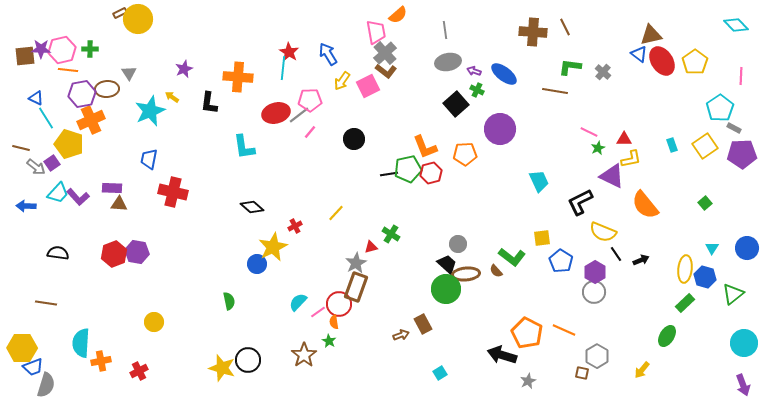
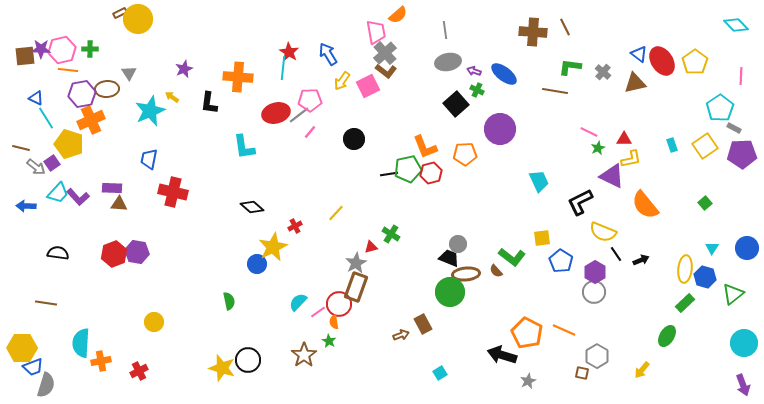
brown triangle at (651, 35): moved 16 px left, 48 px down
black trapezoid at (447, 264): moved 2 px right, 6 px up; rotated 20 degrees counterclockwise
green circle at (446, 289): moved 4 px right, 3 px down
